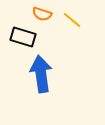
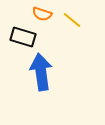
blue arrow: moved 2 px up
